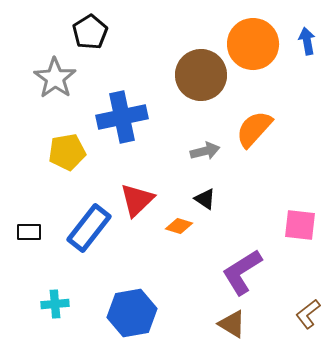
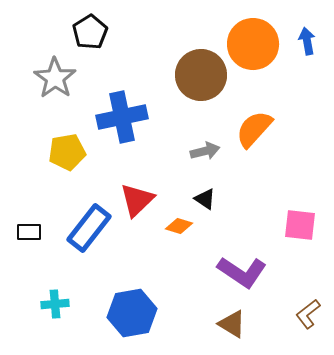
purple L-shape: rotated 114 degrees counterclockwise
